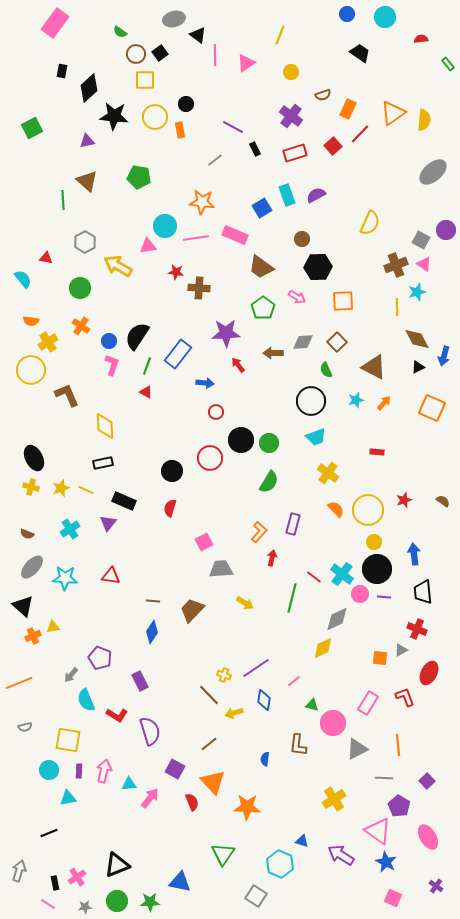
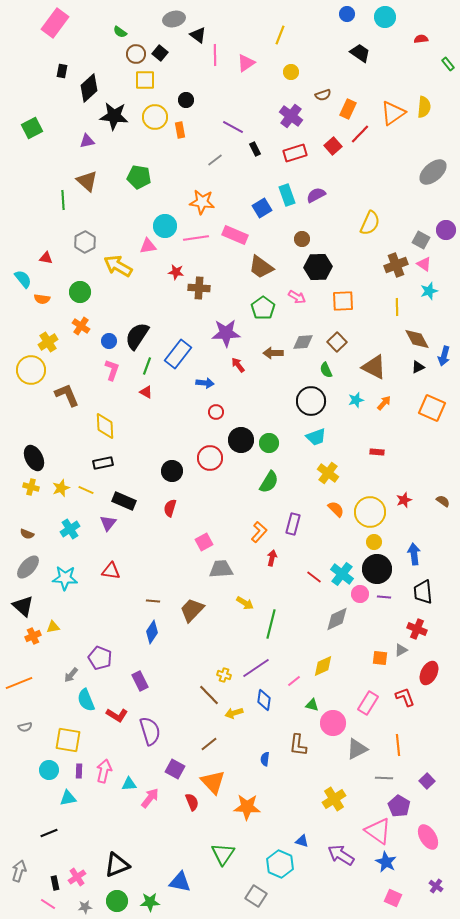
black square at (160, 53): rotated 14 degrees counterclockwise
black circle at (186, 104): moved 4 px up
yellow semicircle at (424, 120): moved 13 px up
green circle at (80, 288): moved 4 px down
cyan star at (417, 292): moved 12 px right, 1 px up
orange semicircle at (31, 321): moved 11 px right, 22 px up
pink L-shape at (112, 365): moved 5 px down
yellow circle at (368, 510): moved 2 px right, 2 px down
gray ellipse at (32, 567): moved 4 px left
red triangle at (111, 576): moved 5 px up
green line at (292, 598): moved 21 px left, 26 px down
yellow diamond at (323, 648): moved 18 px down
